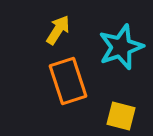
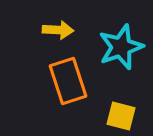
yellow arrow: rotated 60 degrees clockwise
